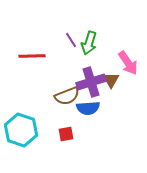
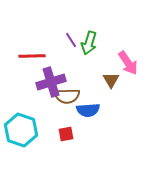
purple cross: moved 40 px left
brown semicircle: rotated 20 degrees clockwise
blue semicircle: moved 2 px down
